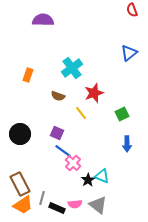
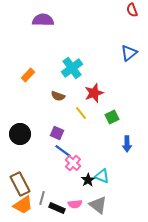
orange rectangle: rotated 24 degrees clockwise
green square: moved 10 px left, 3 px down
